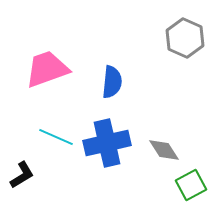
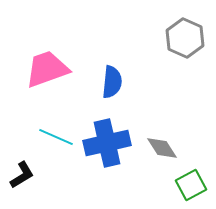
gray diamond: moved 2 px left, 2 px up
